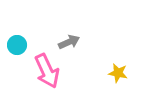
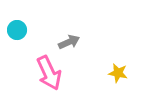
cyan circle: moved 15 px up
pink arrow: moved 2 px right, 2 px down
